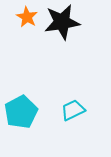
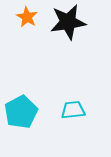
black star: moved 6 px right
cyan trapezoid: rotated 20 degrees clockwise
